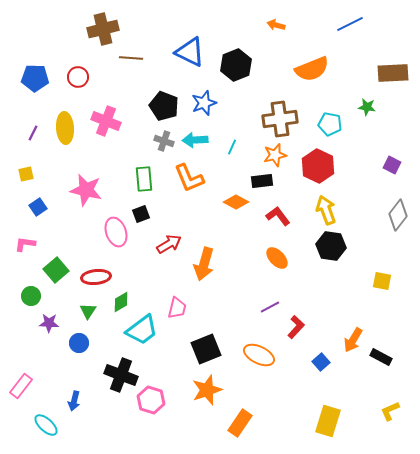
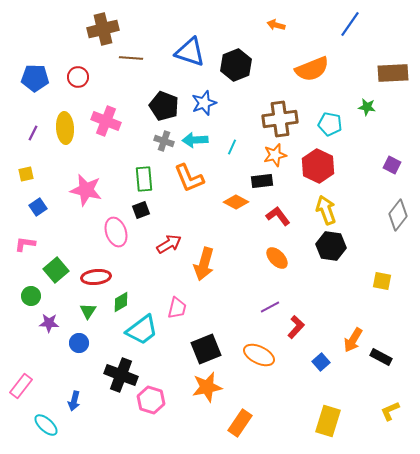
blue line at (350, 24): rotated 28 degrees counterclockwise
blue triangle at (190, 52): rotated 8 degrees counterclockwise
black square at (141, 214): moved 4 px up
orange star at (207, 390): moved 3 px up; rotated 8 degrees clockwise
